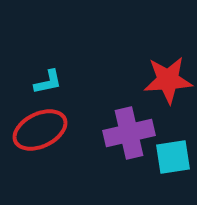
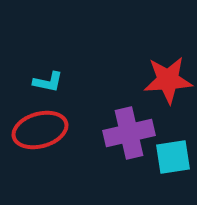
cyan L-shape: rotated 24 degrees clockwise
red ellipse: rotated 10 degrees clockwise
